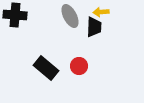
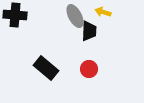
yellow arrow: moved 2 px right; rotated 21 degrees clockwise
gray ellipse: moved 5 px right
black trapezoid: moved 5 px left, 4 px down
red circle: moved 10 px right, 3 px down
